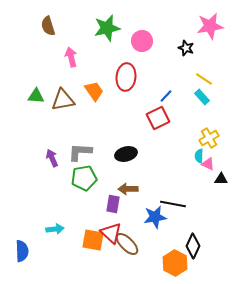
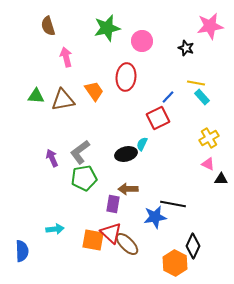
pink arrow: moved 5 px left
yellow line: moved 8 px left, 4 px down; rotated 24 degrees counterclockwise
blue line: moved 2 px right, 1 px down
gray L-shape: rotated 40 degrees counterclockwise
cyan semicircle: moved 57 px left, 12 px up; rotated 24 degrees clockwise
